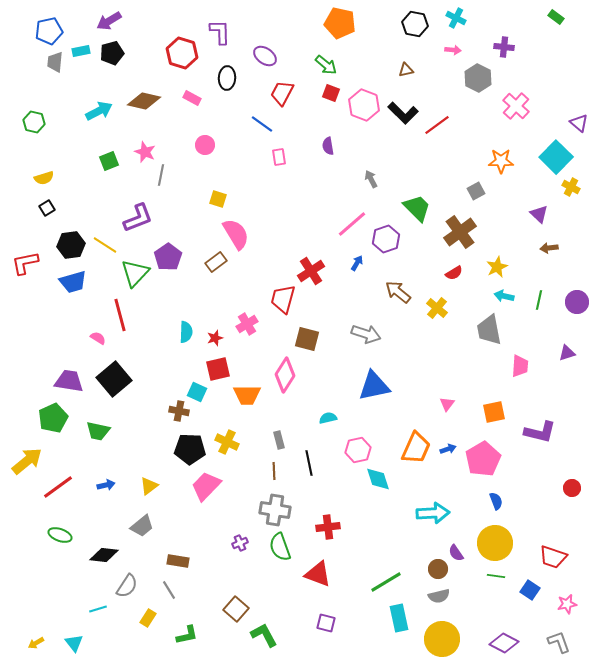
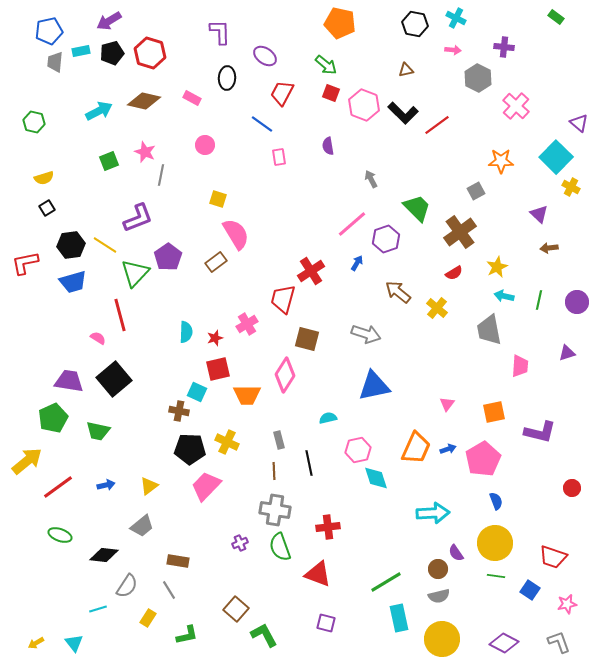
red hexagon at (182, 53): moved 32 px left
cyan diamond at (378, 479): moved 2 px left, 1 px up
